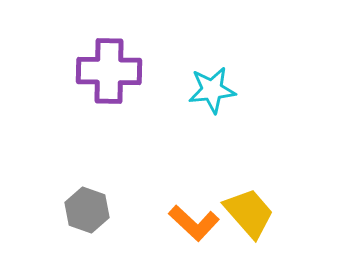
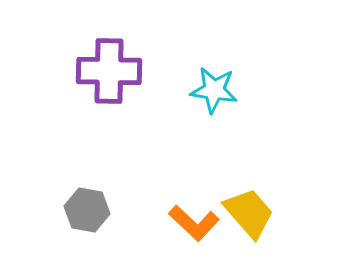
cyan star: moved 2 px right; rotated 15 degrees clockwise
gray hexagon: rotated 9 degrees counterclockwise
